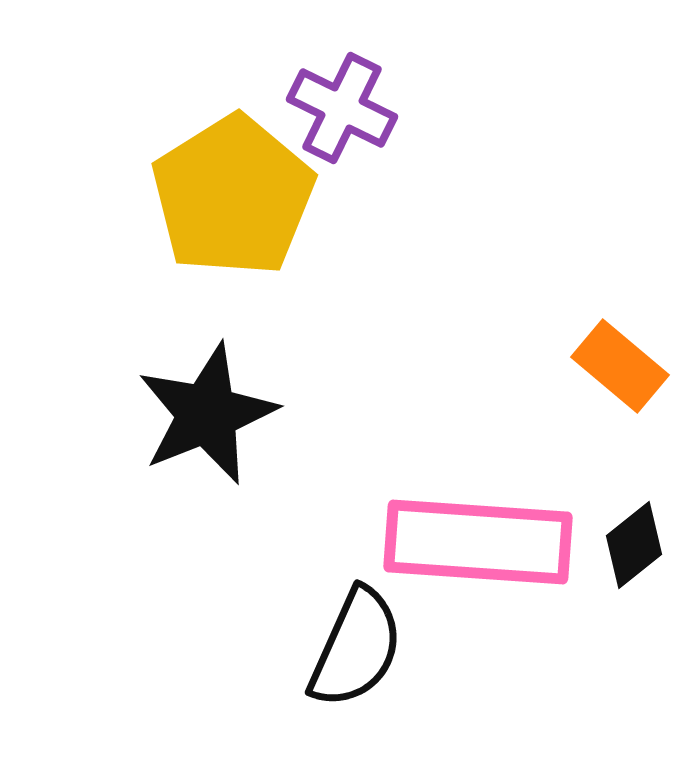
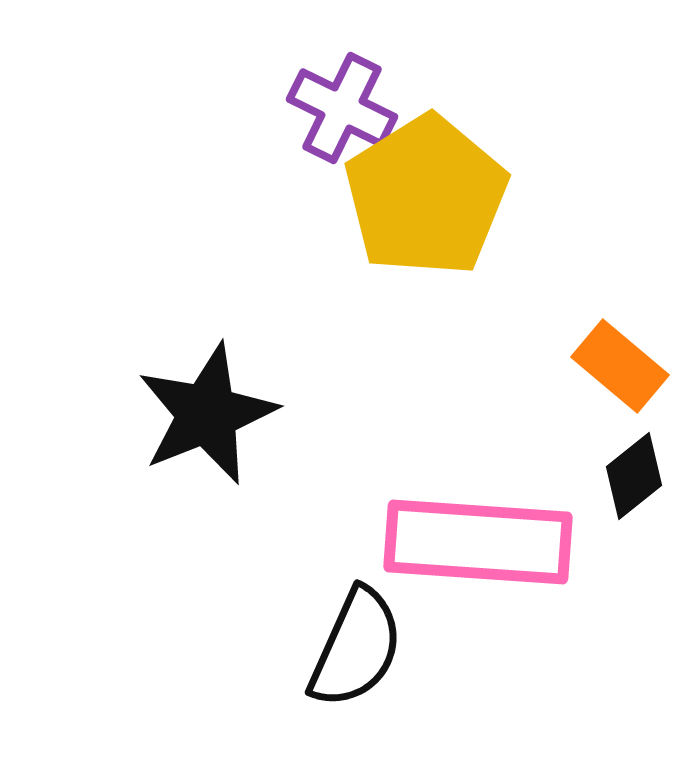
yellow pentagon: moved 193 px right
black diamond: moved 69 px up
